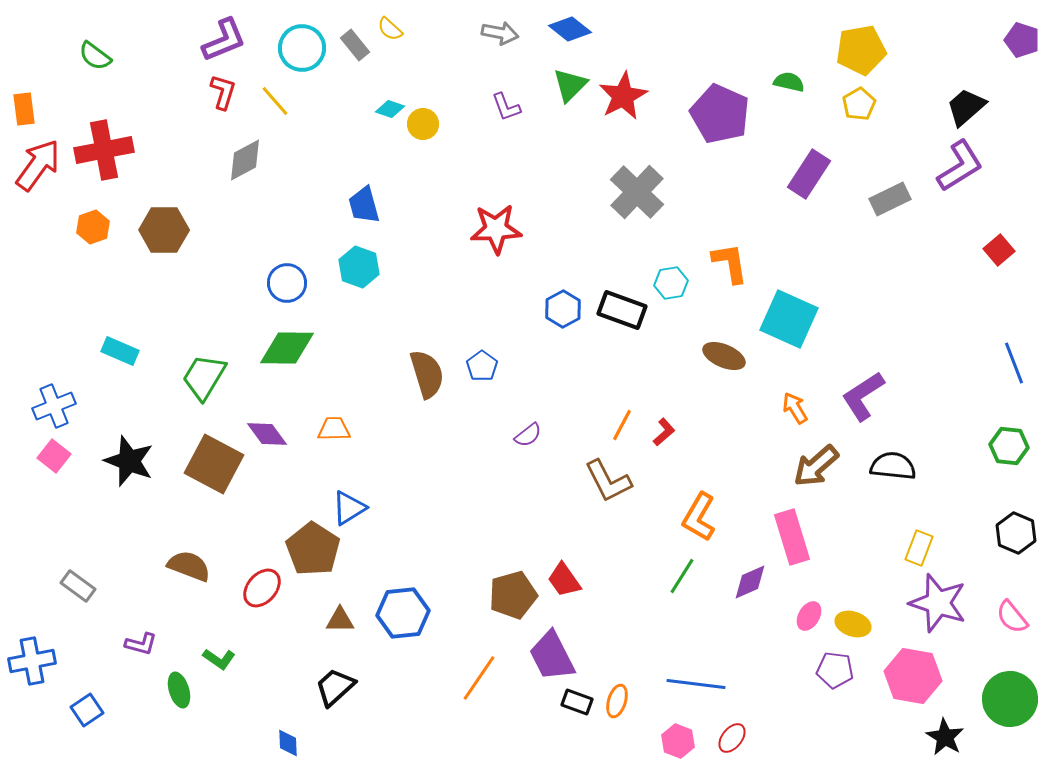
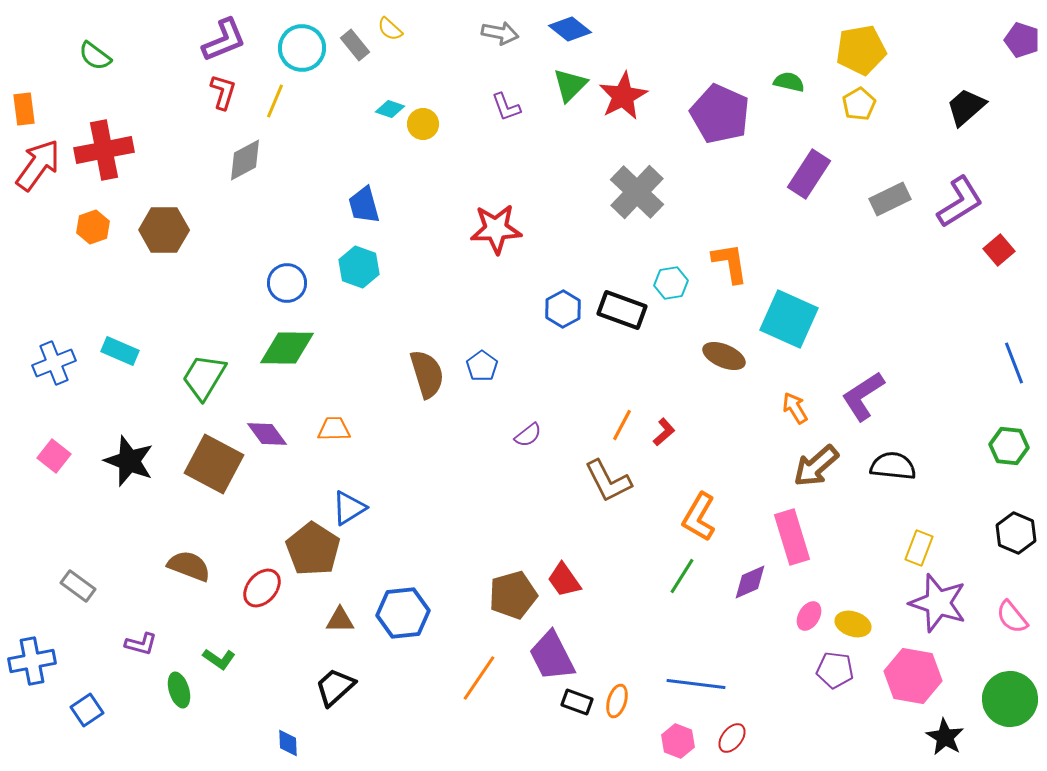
yellow line at (275, 101): rotated 64 degrees clockwise
purple L-shape at (960, 166): moved 36 px down
blue cross at (54, 406): moved 43 px up
